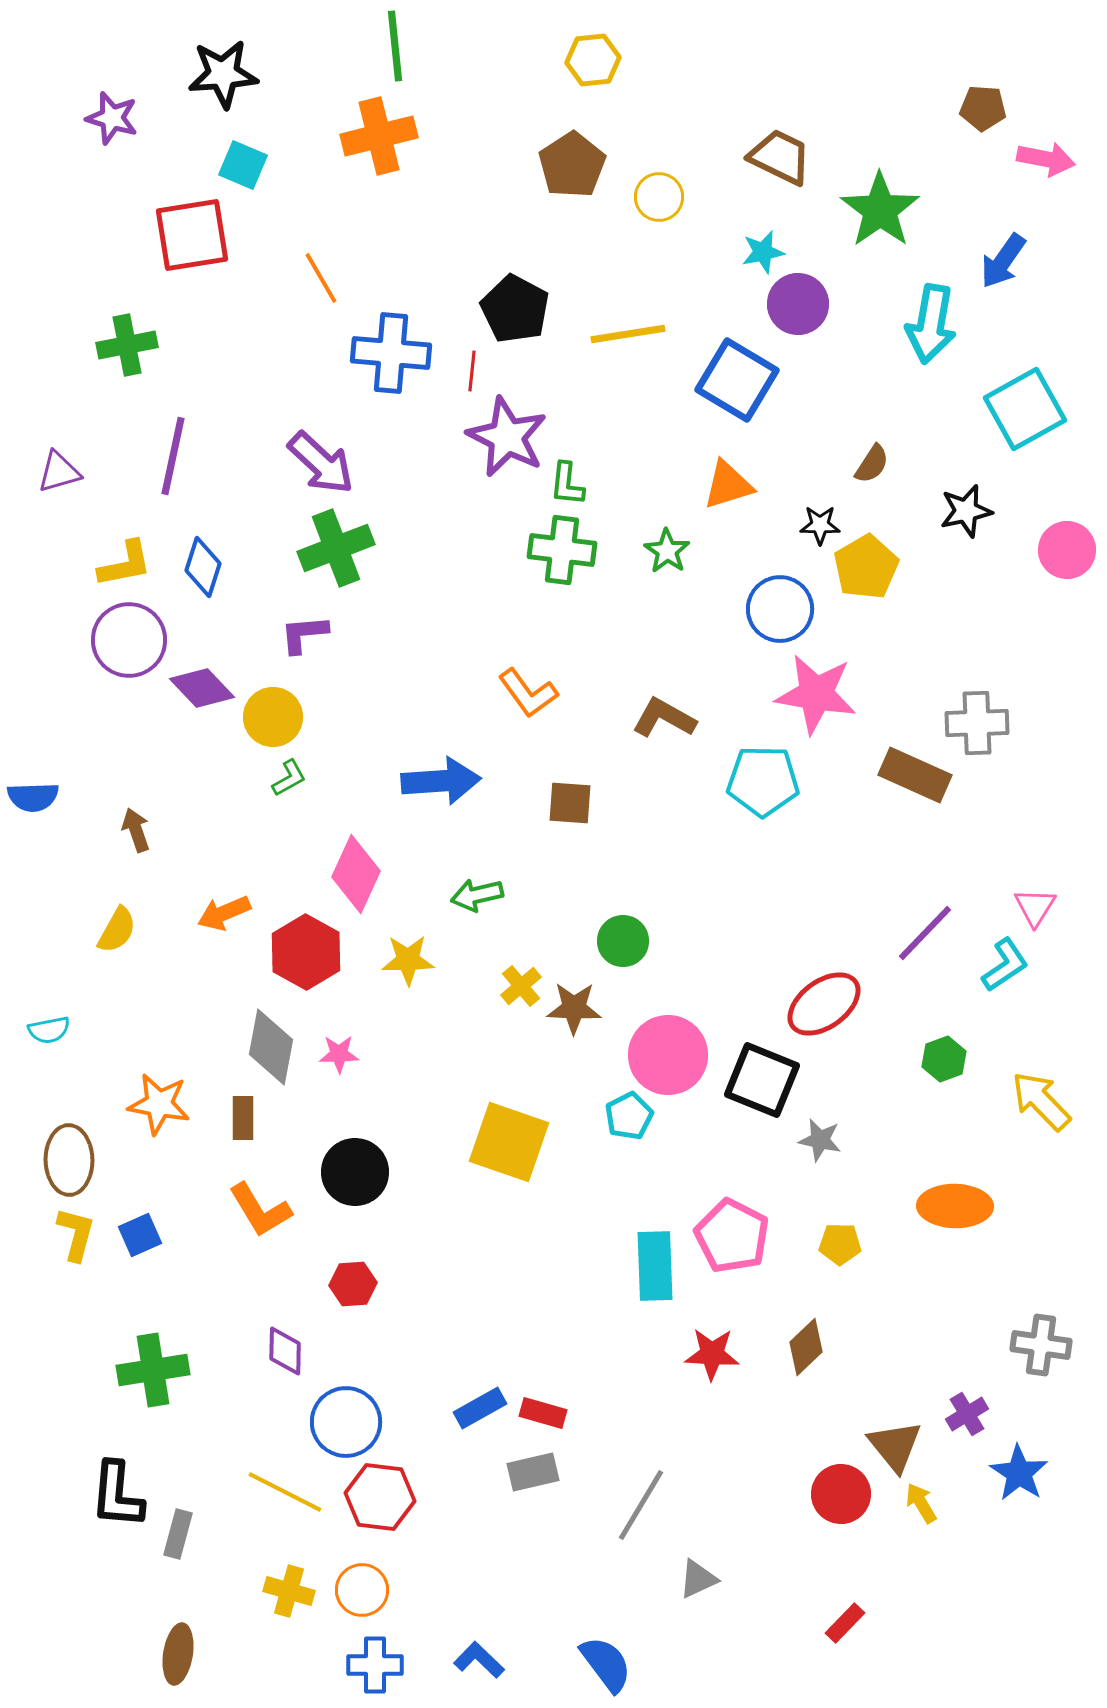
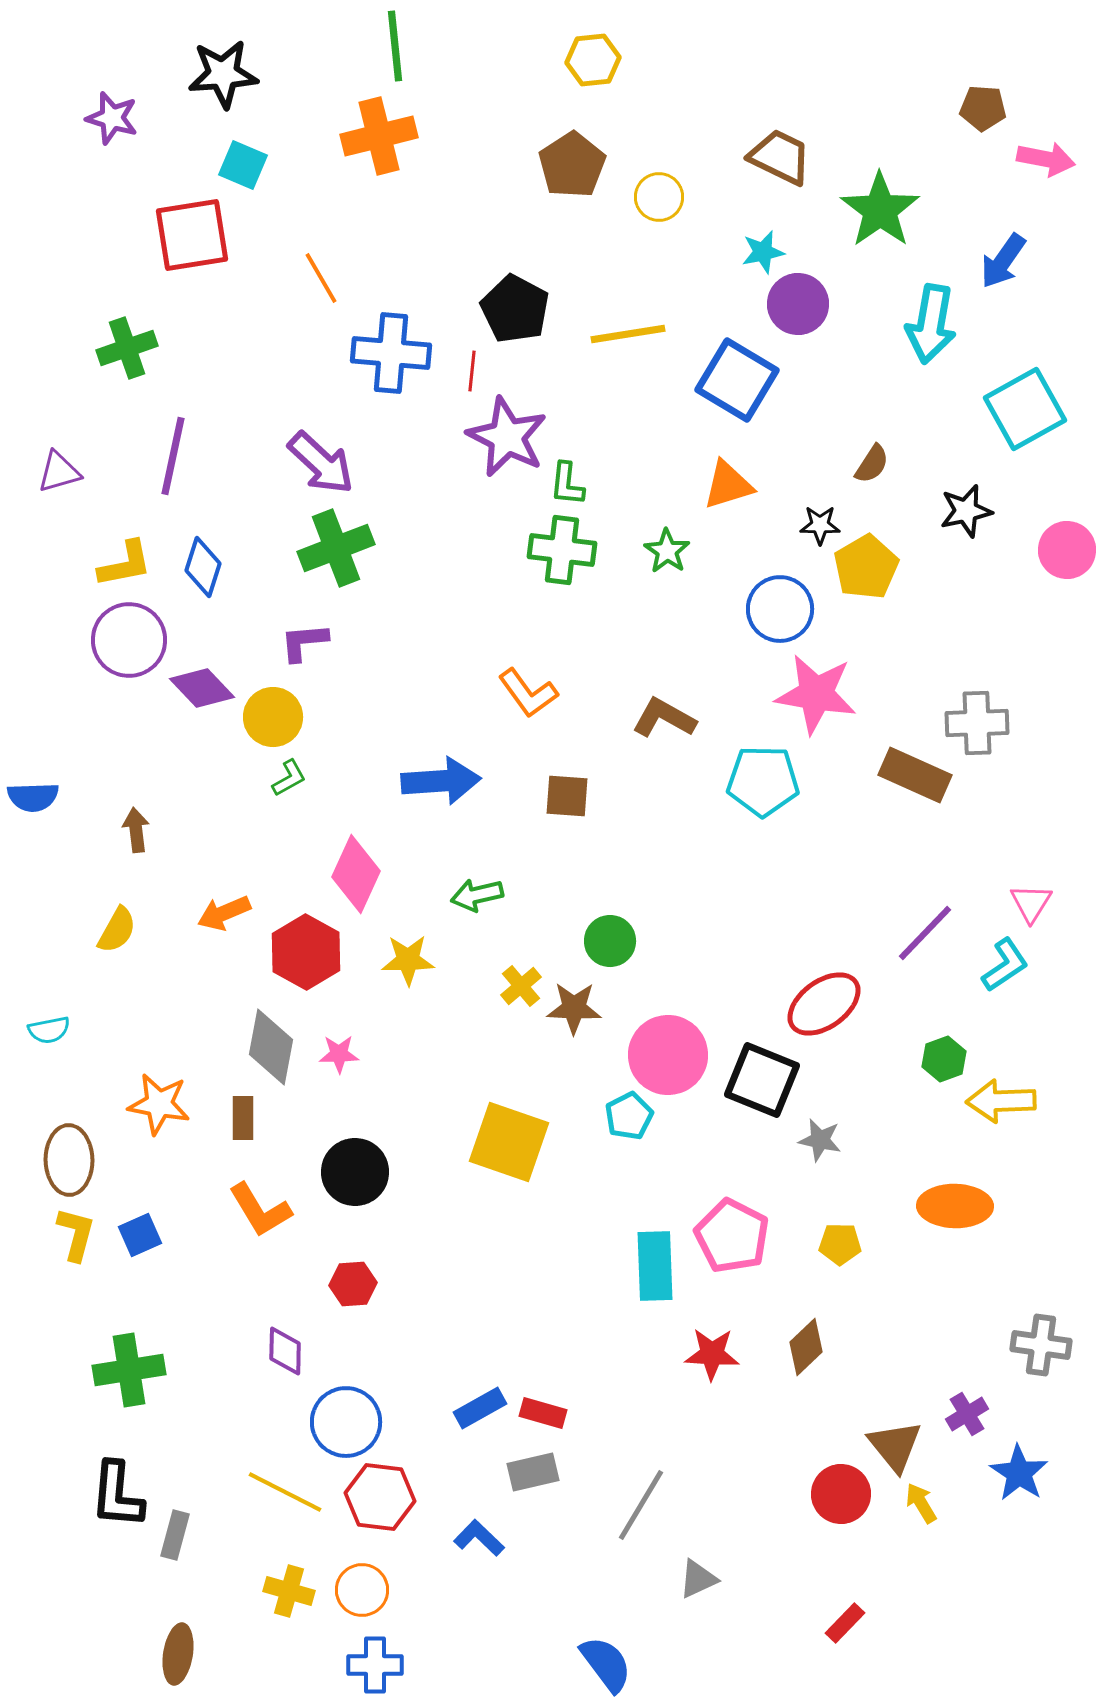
green cross at (127, 345): moved 3 px down; rotated 8 degrees counterclockwise
purple L-shape at (304, 634): moved 8 px down
brown square at (570, 803): moved 3 px left, 7 px up
brown arrow at (136, 830): rotated 12 degrees clockwise
pink triangle at (1035, 907): moved 4 px left, 4 px up
green circle at (623, 941): moved 13 px left
yellow arrow at (1041, 1101): moved 40 px left; rotated 48 degrees counterclockwise
green cross at (153, 1370): moved 24 px left
gray rectangle at (178, 1534): moved 3 px left, 1 px down
blue L-shape at (479, 1660): moved 122 px up
